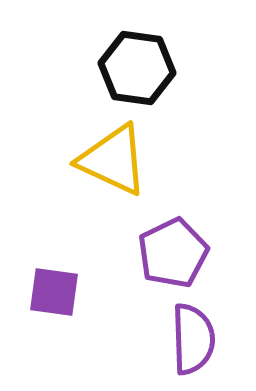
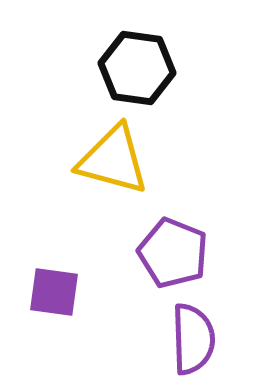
yellow triangle: rotated 10 degrees counterclockwise
purple pentagon: rotated 24 degrees counterclockwise
